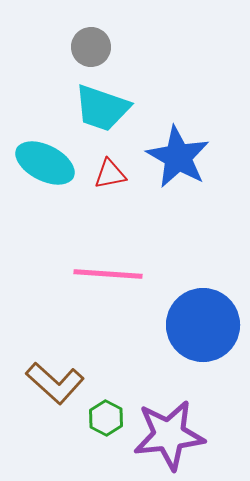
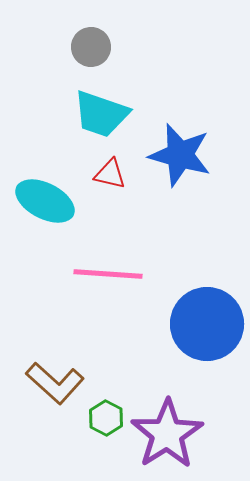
cyan trapezoid: moved 1 px left, 6 px down
blue star: moved 2 px right, 2 px up; rotated 14 degrees counterclockwise
cyan ellipse: moved 38 px down
red triangle: rotated 24 degrees clockwise
blue circle: moved 4 px right, 1 px up
purple star: moved 2 px left, 1 px up; rotated 26 degrees counterclockwise
